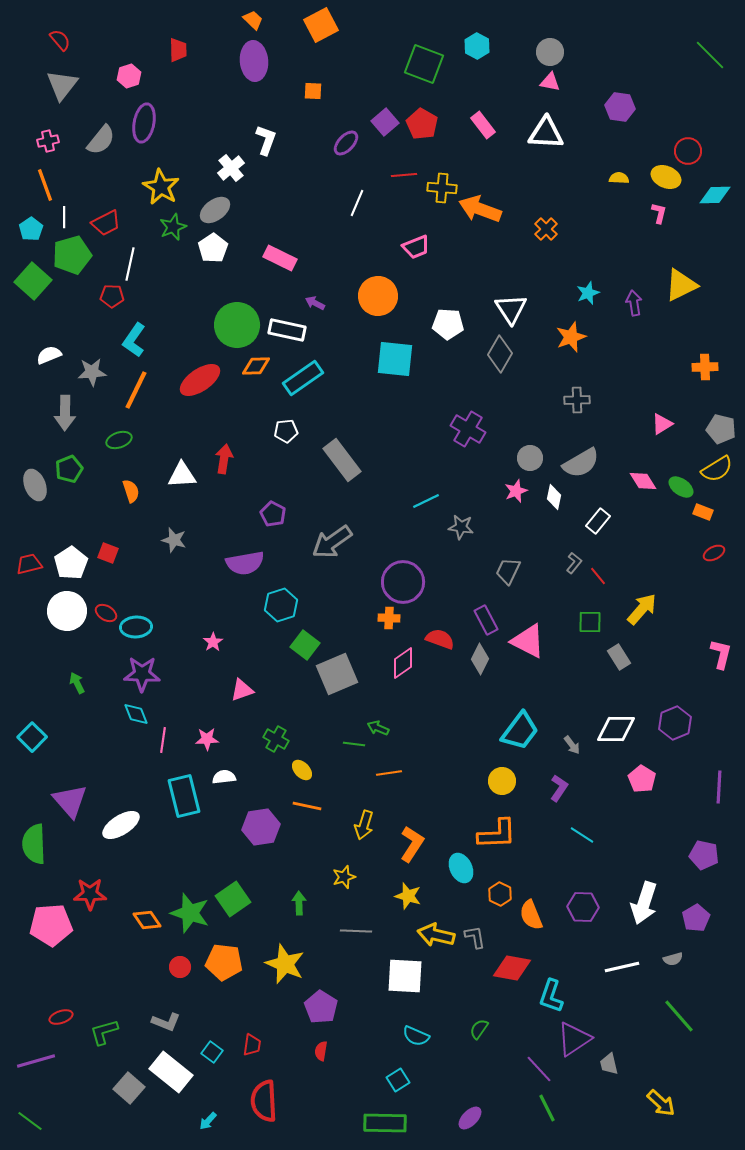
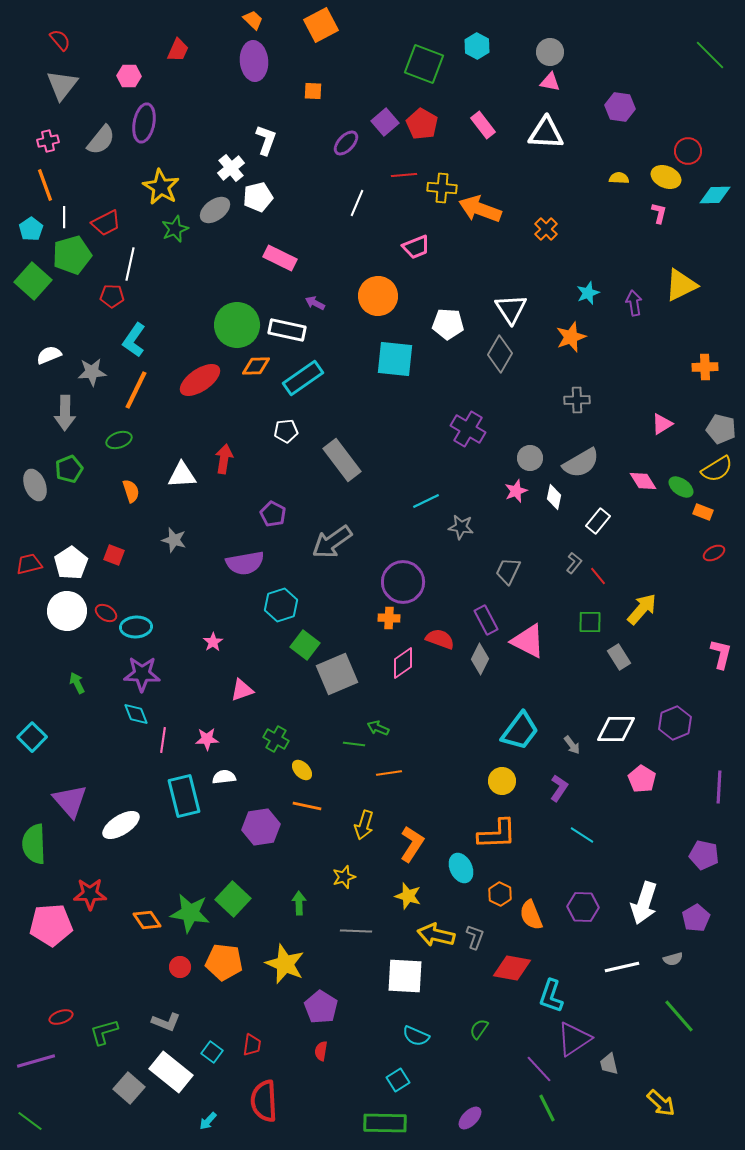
red trapezoid at (178, 50): rotated 25 degrees clockwise
pink hexagon at (129, 76): rotated 20 degrees clockwise
green star at (173, 227): moved 2 px right, 2 px down
white pentagon at (213, 248): moved 45 px right, 51 px up; rotated 20 degrees clockwise
red square at (108, 553): moved 6 px right, 2 px down
green square at (233, 899): rotated 12 degrees counterclockwise
green star at (190, 913): rotated 9 degrees counterclockwise
gray L-shape at (475, 937): rotated 30 degrees clockwise
